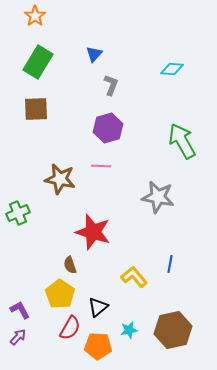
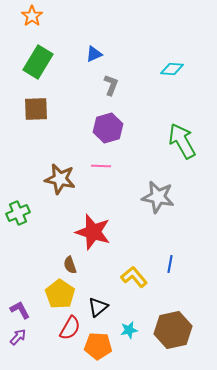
orange star: moved 3 px left
blue triangle: rotated 24 degrees clockwise
